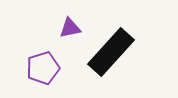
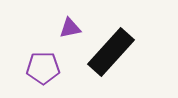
purple pentagon: rotated 16 degrees clockwise
